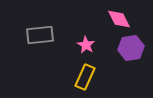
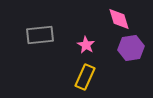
pink diamond: rotated 10 degrees clockwise
